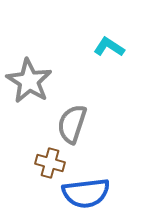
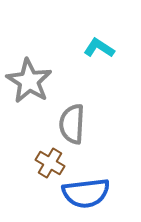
cyan L-shape: moved 10 px left, 1 px down
gray semicircle: rotated 15 degrees counterclockwise
brown cross: rotated 16 degrees clockwise
